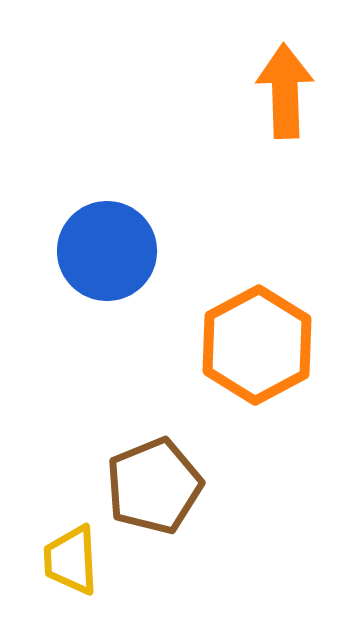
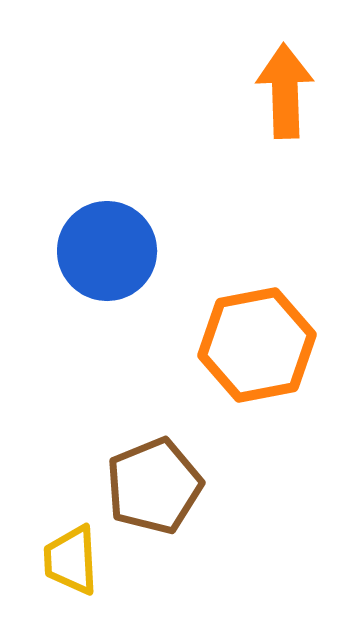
orange hexagon: rotated 17 degrees clockwise
